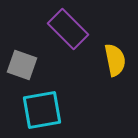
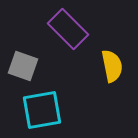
yellow semicircle: moved 3 px left, 6 px down
gray square: moved 1 px right, 1 px down
